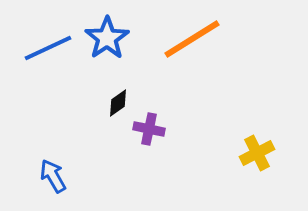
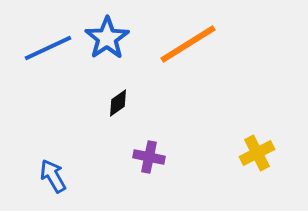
orange line: moved 4 px left, 5 px down
purple cross: moved 28 px down
